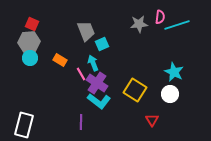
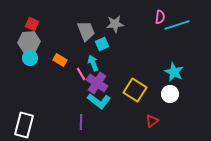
gray star: moved 24 px left
red triangle: moved 1 px down; rotated 24 degrees clockwise
